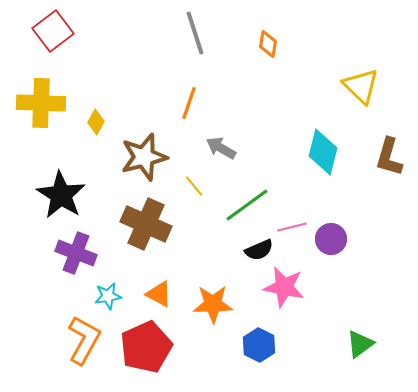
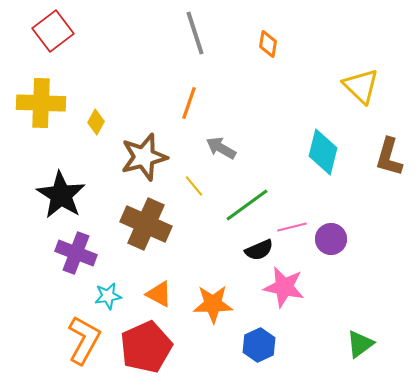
blue hexagon: rotated 8 degrees clockwise
